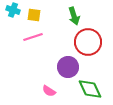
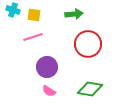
green arrow: moved 2 px up; rotated 78 degrees counterclockwise
red circle: moved 2 px down
purple circle: moved 21 px left
green diamond: rotated 55 degrees counterclockwise
